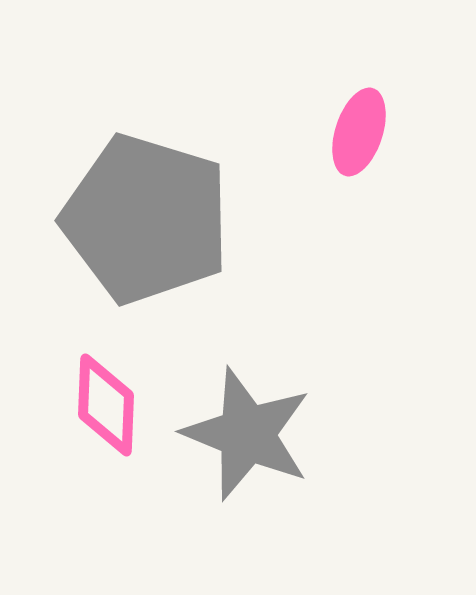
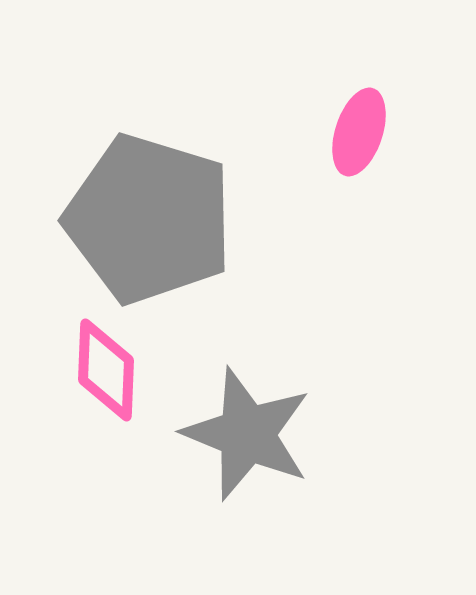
gray pentagon: moved 3 px right
pink diamond: moved 35 px up
